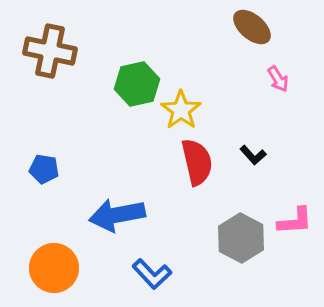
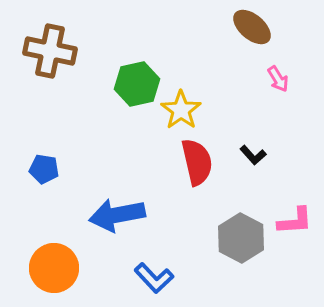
blue L-shape: moved 2 px right, 4 px down
